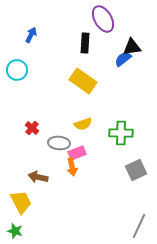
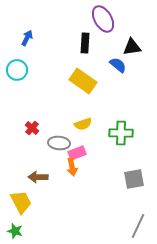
blue arrow: moved 4 px left, 3 px down
blue semicircle: moved 5 px left, 6 px down; rotated 78 degrees clockwise
gray square: moved 2 px left, 9 px down; rotated 15 degrees clockwise
brown arrow: rotated 12 degrees counterclockwise
gray line: moved 1 px left
